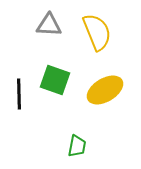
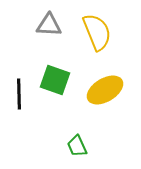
green trapezoid: rotated 145 degrees clockwise
